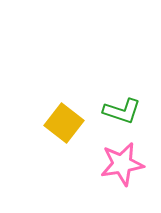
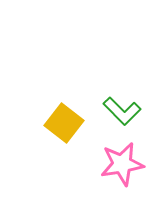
green L-shape: rotated 27 degrees clockwise
